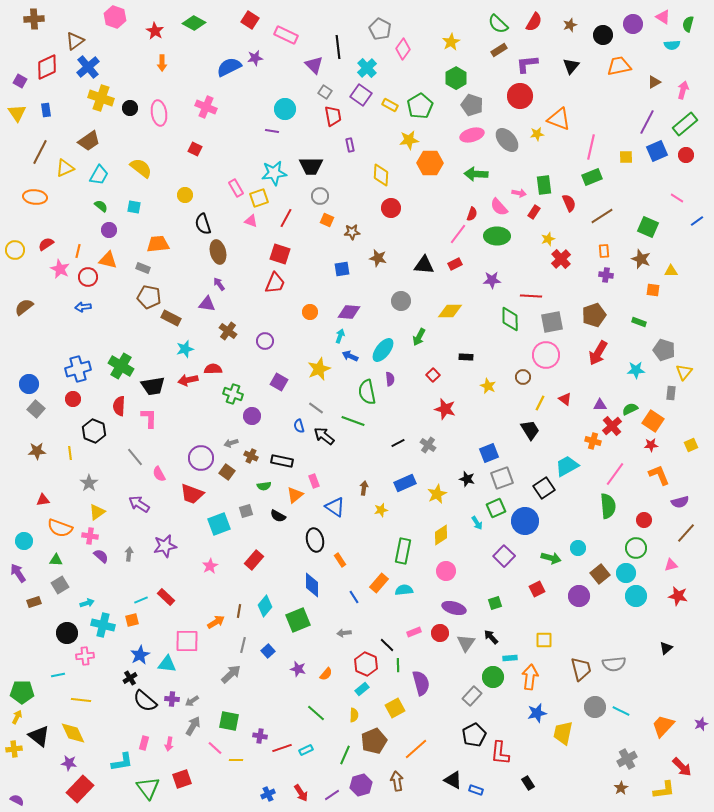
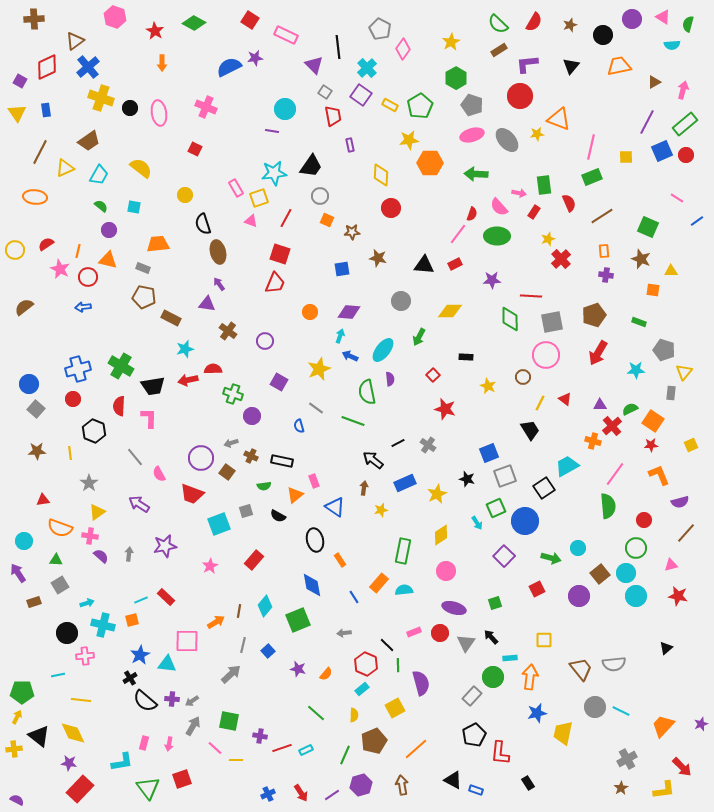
purple circle at (633, 24): moved 1 px left, 5 px up
blue square at (657, 151): moved 5 px right
black trapezoid at (311, 166): rotated 55 degrees counterclockwise
brown pentagon at (149, 297): moved 5 px left
black arrow at (324, 436): moved 49 px right, 24 px down
gray square at (502, 478): moved 3 px right, 2 px up
blue diamond at (312, 585): rotated 10 degrees counterclockwise
brown trapezoid at (581, 669): rotated 25 degrees counterclockwise
brown arrow at (397, 781): moved 5 px right, 4 px down
